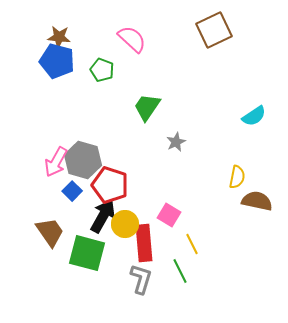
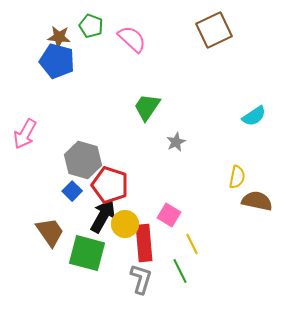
green pentagon: moved 11 px left, 44 px up
pink arrow: moved 31 px left, 28 px up
